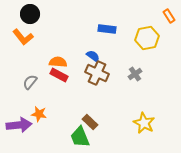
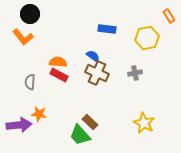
gray cross: moved 1 px up; rotated 24 degrees clockwise
gray semicircle: rotated 35 degrees counterclockwise
green trapezoid: moved 2 px up; rotated 20 degrees counterclockwise
